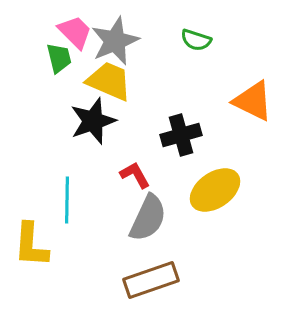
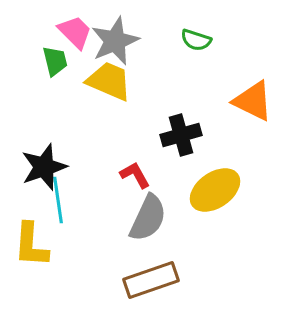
green trapezoid: moved 4 px left, 3 px down
black star: moved 49 px left, 46 px down
cyan line: moved 9 px left; rotated 9 degrees counterclockwise
